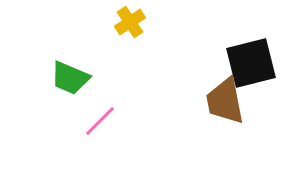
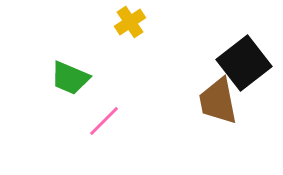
black square: moved 7 px left; rotated 24 degrees counterclockwise
brown trapezoid: moved 7 px left
pink line: moved 4 px right
